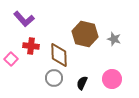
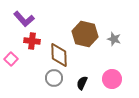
red cross: moved 1 px right, 5 px up
